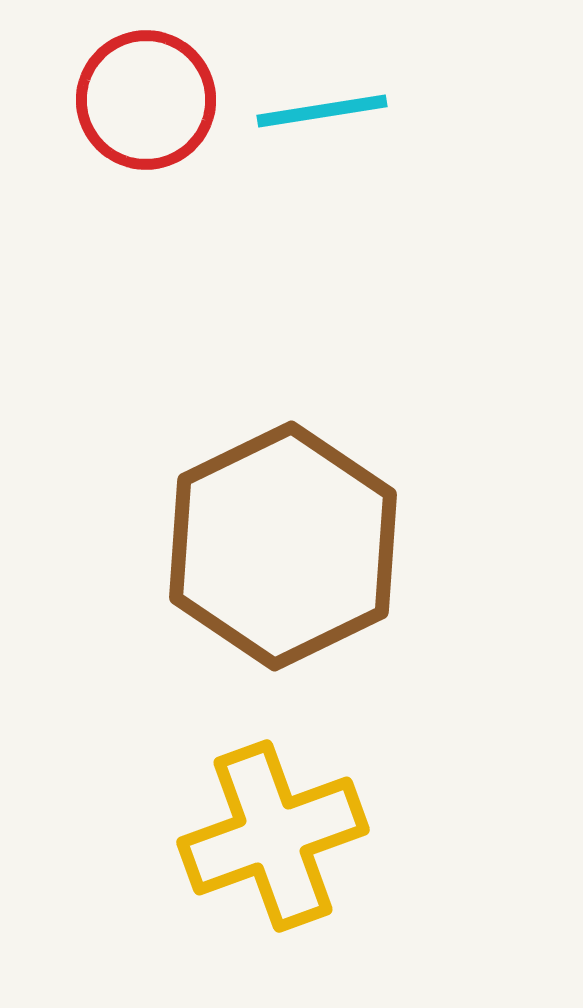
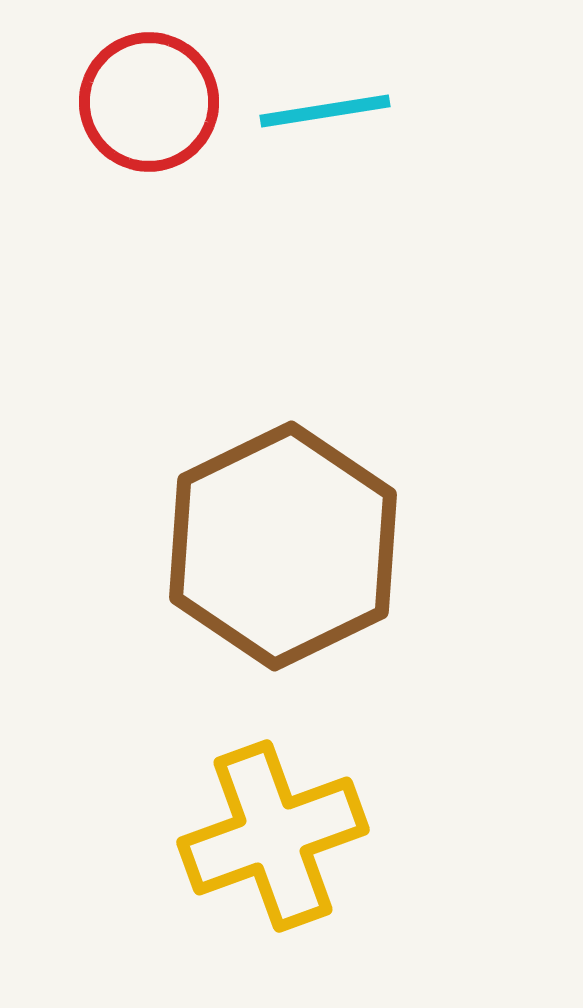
red circle: moved 3 px right, 2 px down
cyan line: moved 3 px right
